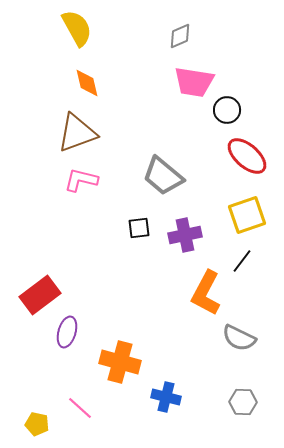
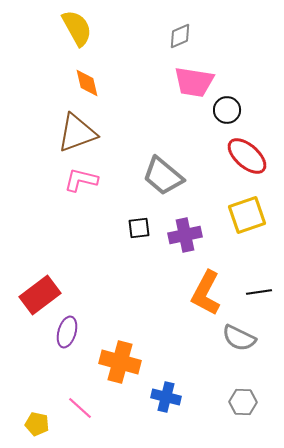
black line: moved 17 px right, 31 px down; rotated 45 degrees clockwise
